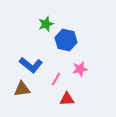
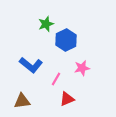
blue hexagon: rotated 20 degrees clockwise
pink star: moved 2 px right, 1 px up
brown triangle: moved 12 px down
red triangle: rotated 21 degrees counterclockwise
